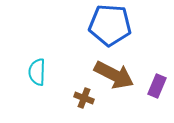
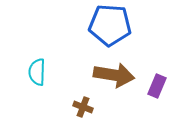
brown arrow: rotated 18 degrees counterclockwise
brown cross: moved 1 px left, 9 px down
